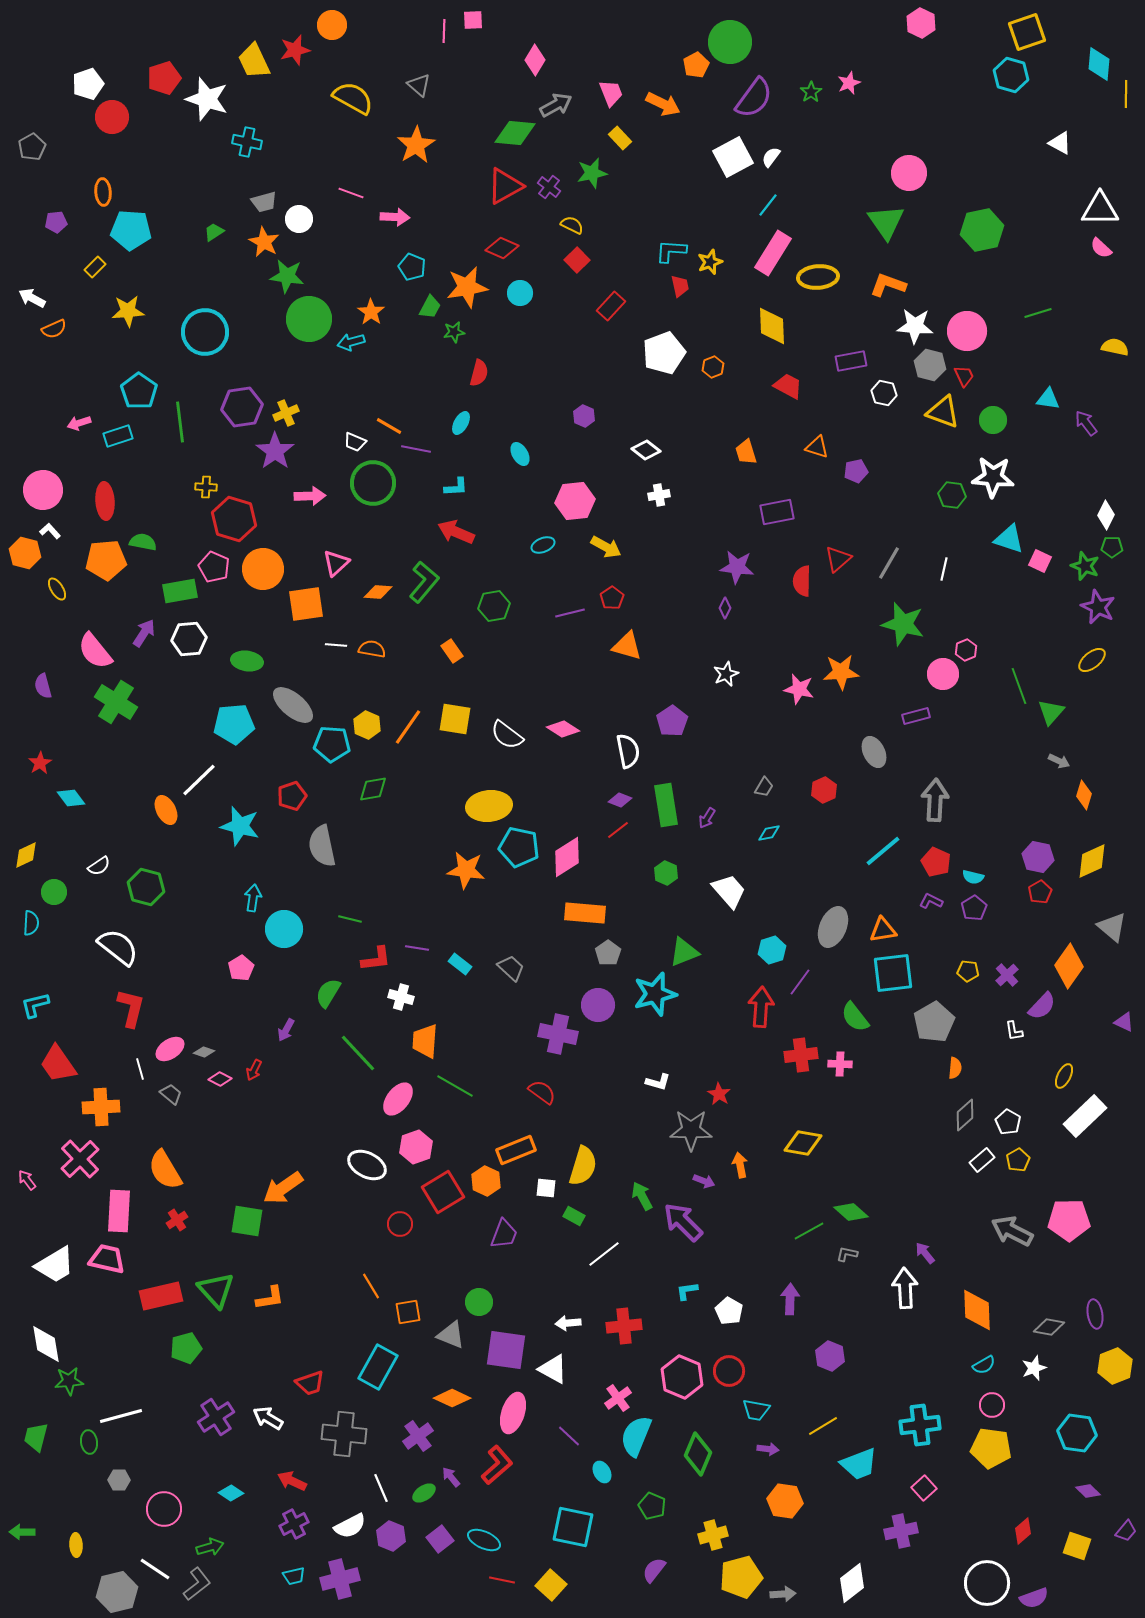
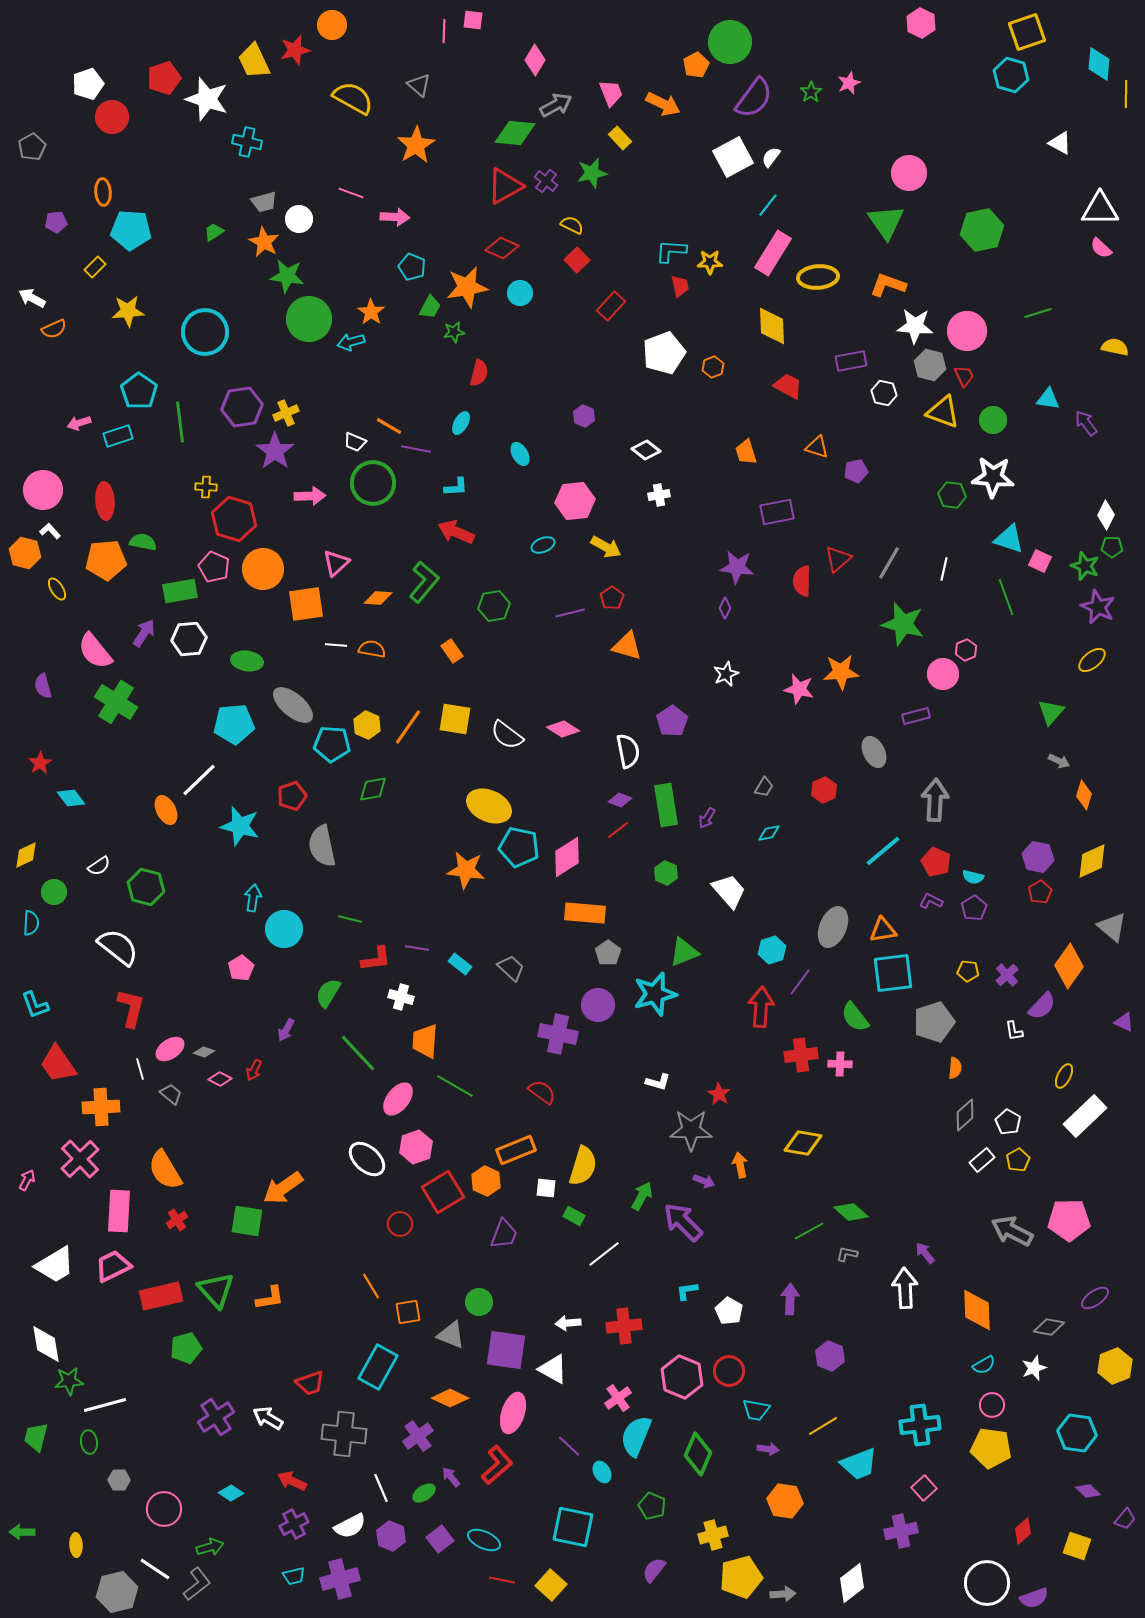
pink square at (473, 20): rotated 10 degrees clockwise
purple cross at (549, 187): moved 3 px left, 6 px up
yellow star at (710, 262): rotated 20 degrees clockwise
orange diamond at (378, 592): moved 6 px down
green line at (1019, 686): moved 13 px left, 89 px up
yellow ellipse at (489, 806): rotated 30 degrees clockwise
cyan L-shape at (35, 1005): rotated 96 degrees counterclockwise
gray pentagon at (934, 1022): rotated 12 degrees clockwise
white ellipse at (367, 1165): moved 6 px up; rotated 15 degrees clockwise
pink arrow at (27, 1180): rotated 65 degrees clockwise
green arrow at (642, 1196): rotated 56 degrees clockwise
pink trapezoid at (107, 1259): moved 6 px right, 7 px down; rotated 39 degrees counterclockwise
purple ellipse at (1095, 1314): moved 16 px up; rotated 64 degrees clockwise
orange diamond at (452, 1398): moved 2 px left
white line at (121, 1416): moved 16 px left, 11 px up
purple line at (569, 1436): moved 10 px down
purple trapezoid at (1126, 1531): moved 1 px left, 12 px up
